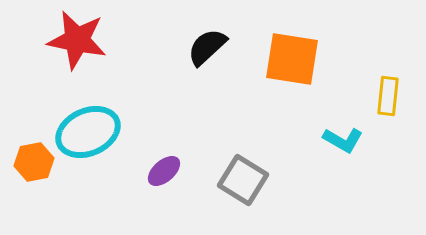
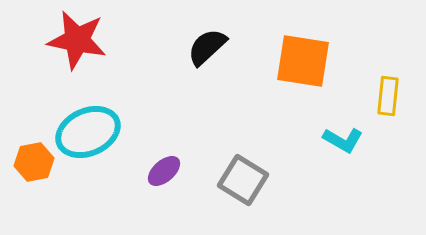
orange square: moved 11 px right, 2 px down
